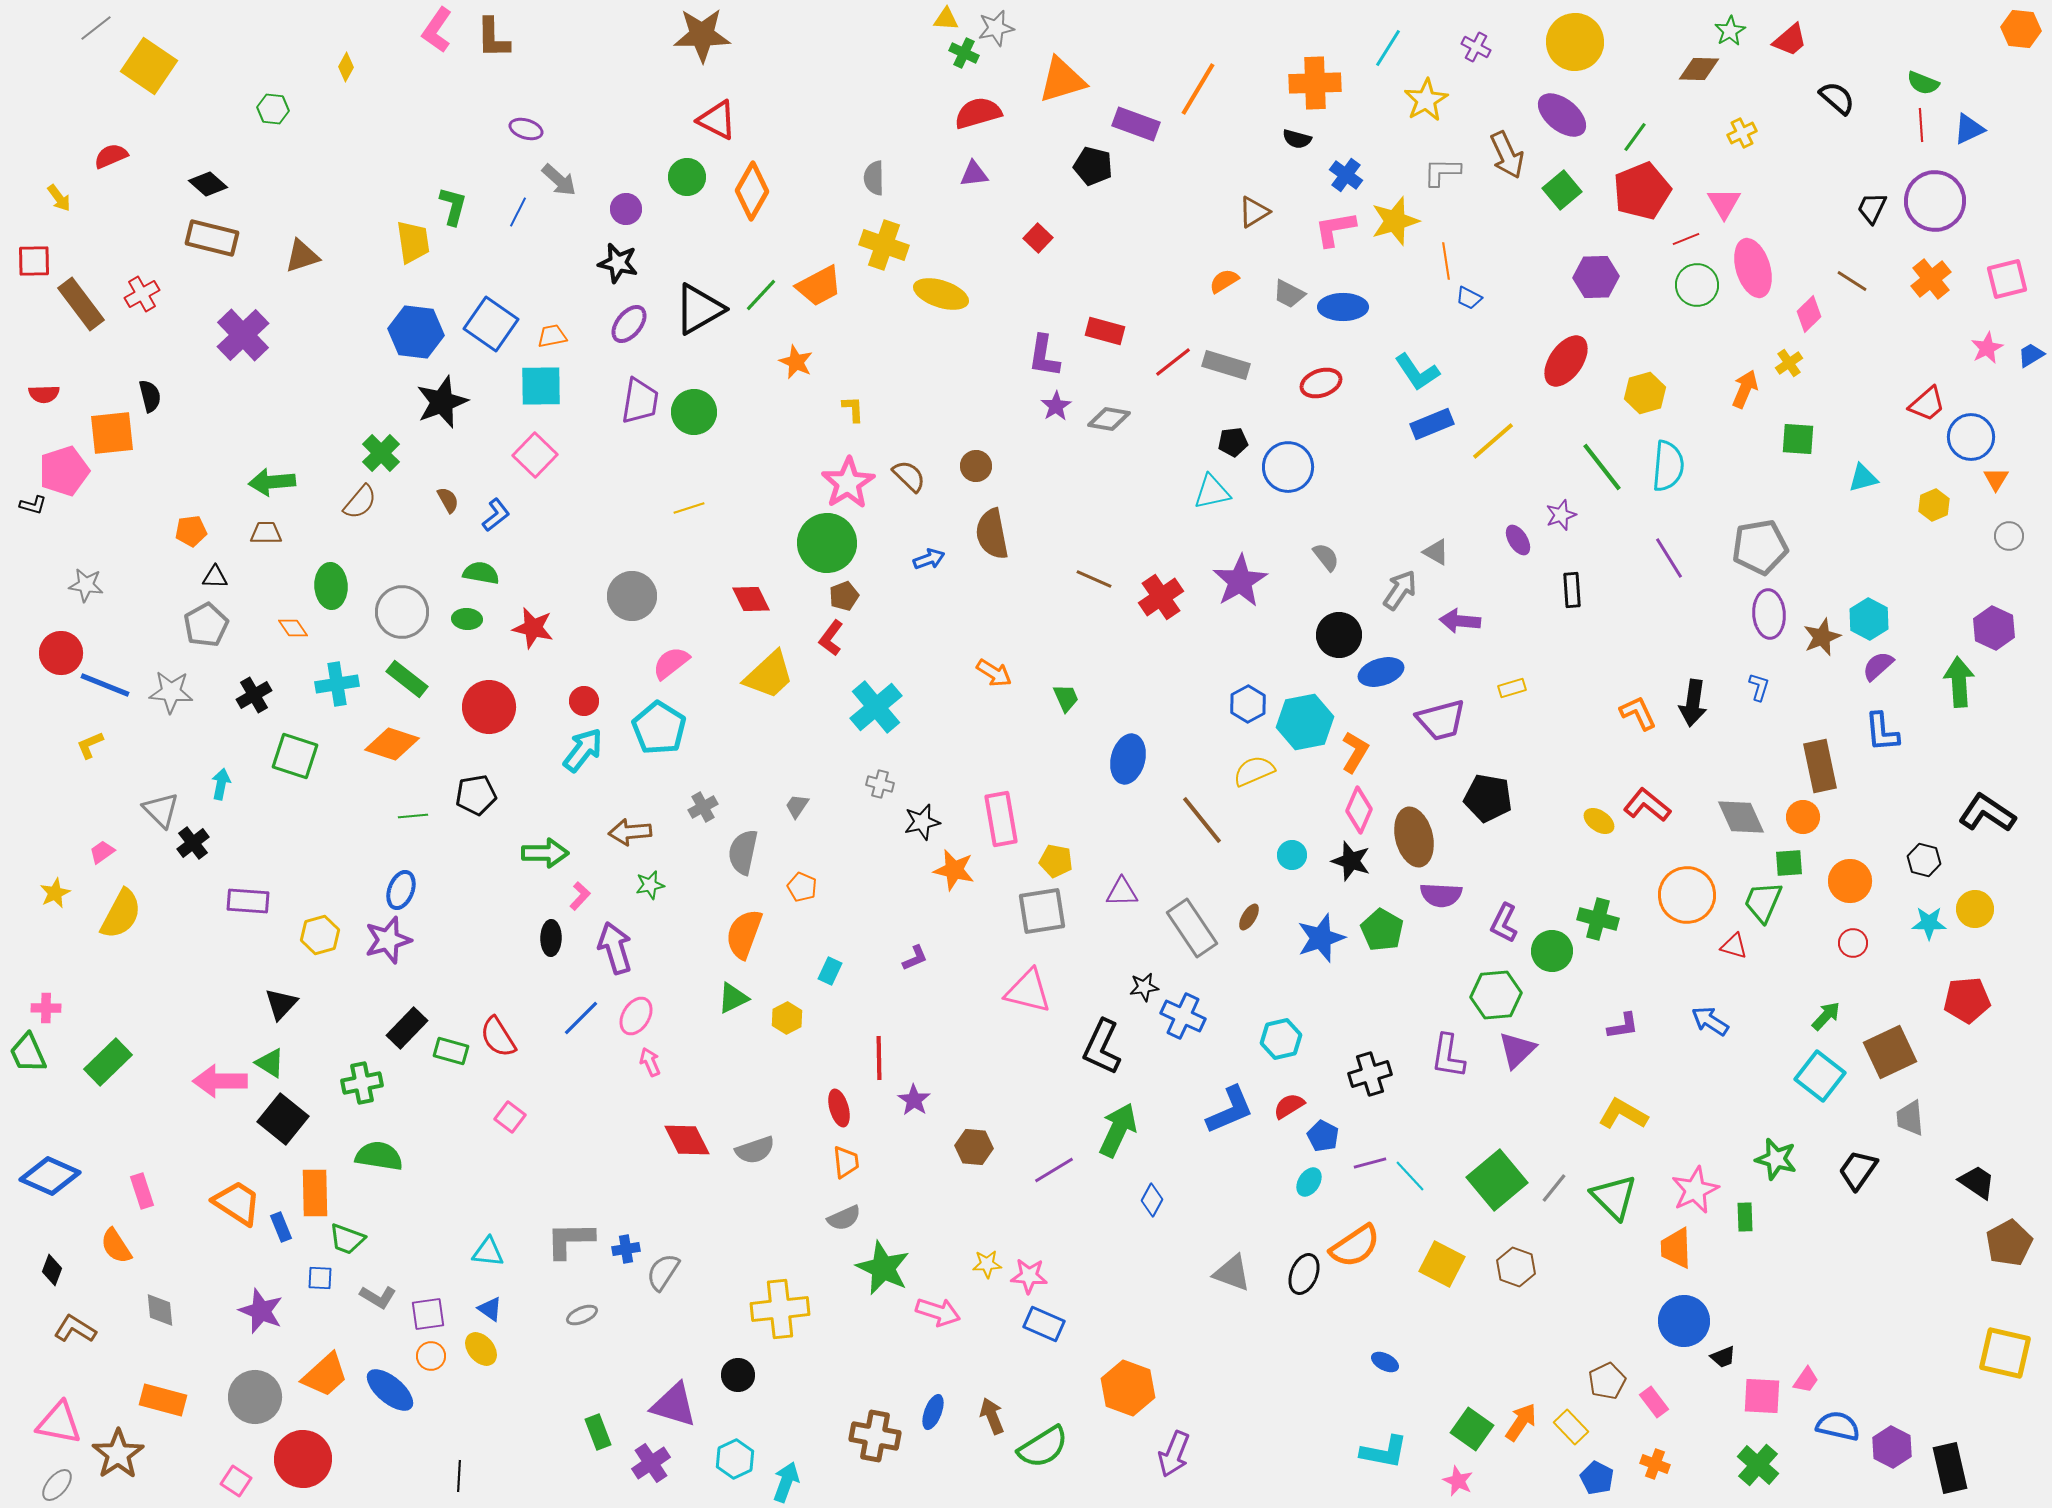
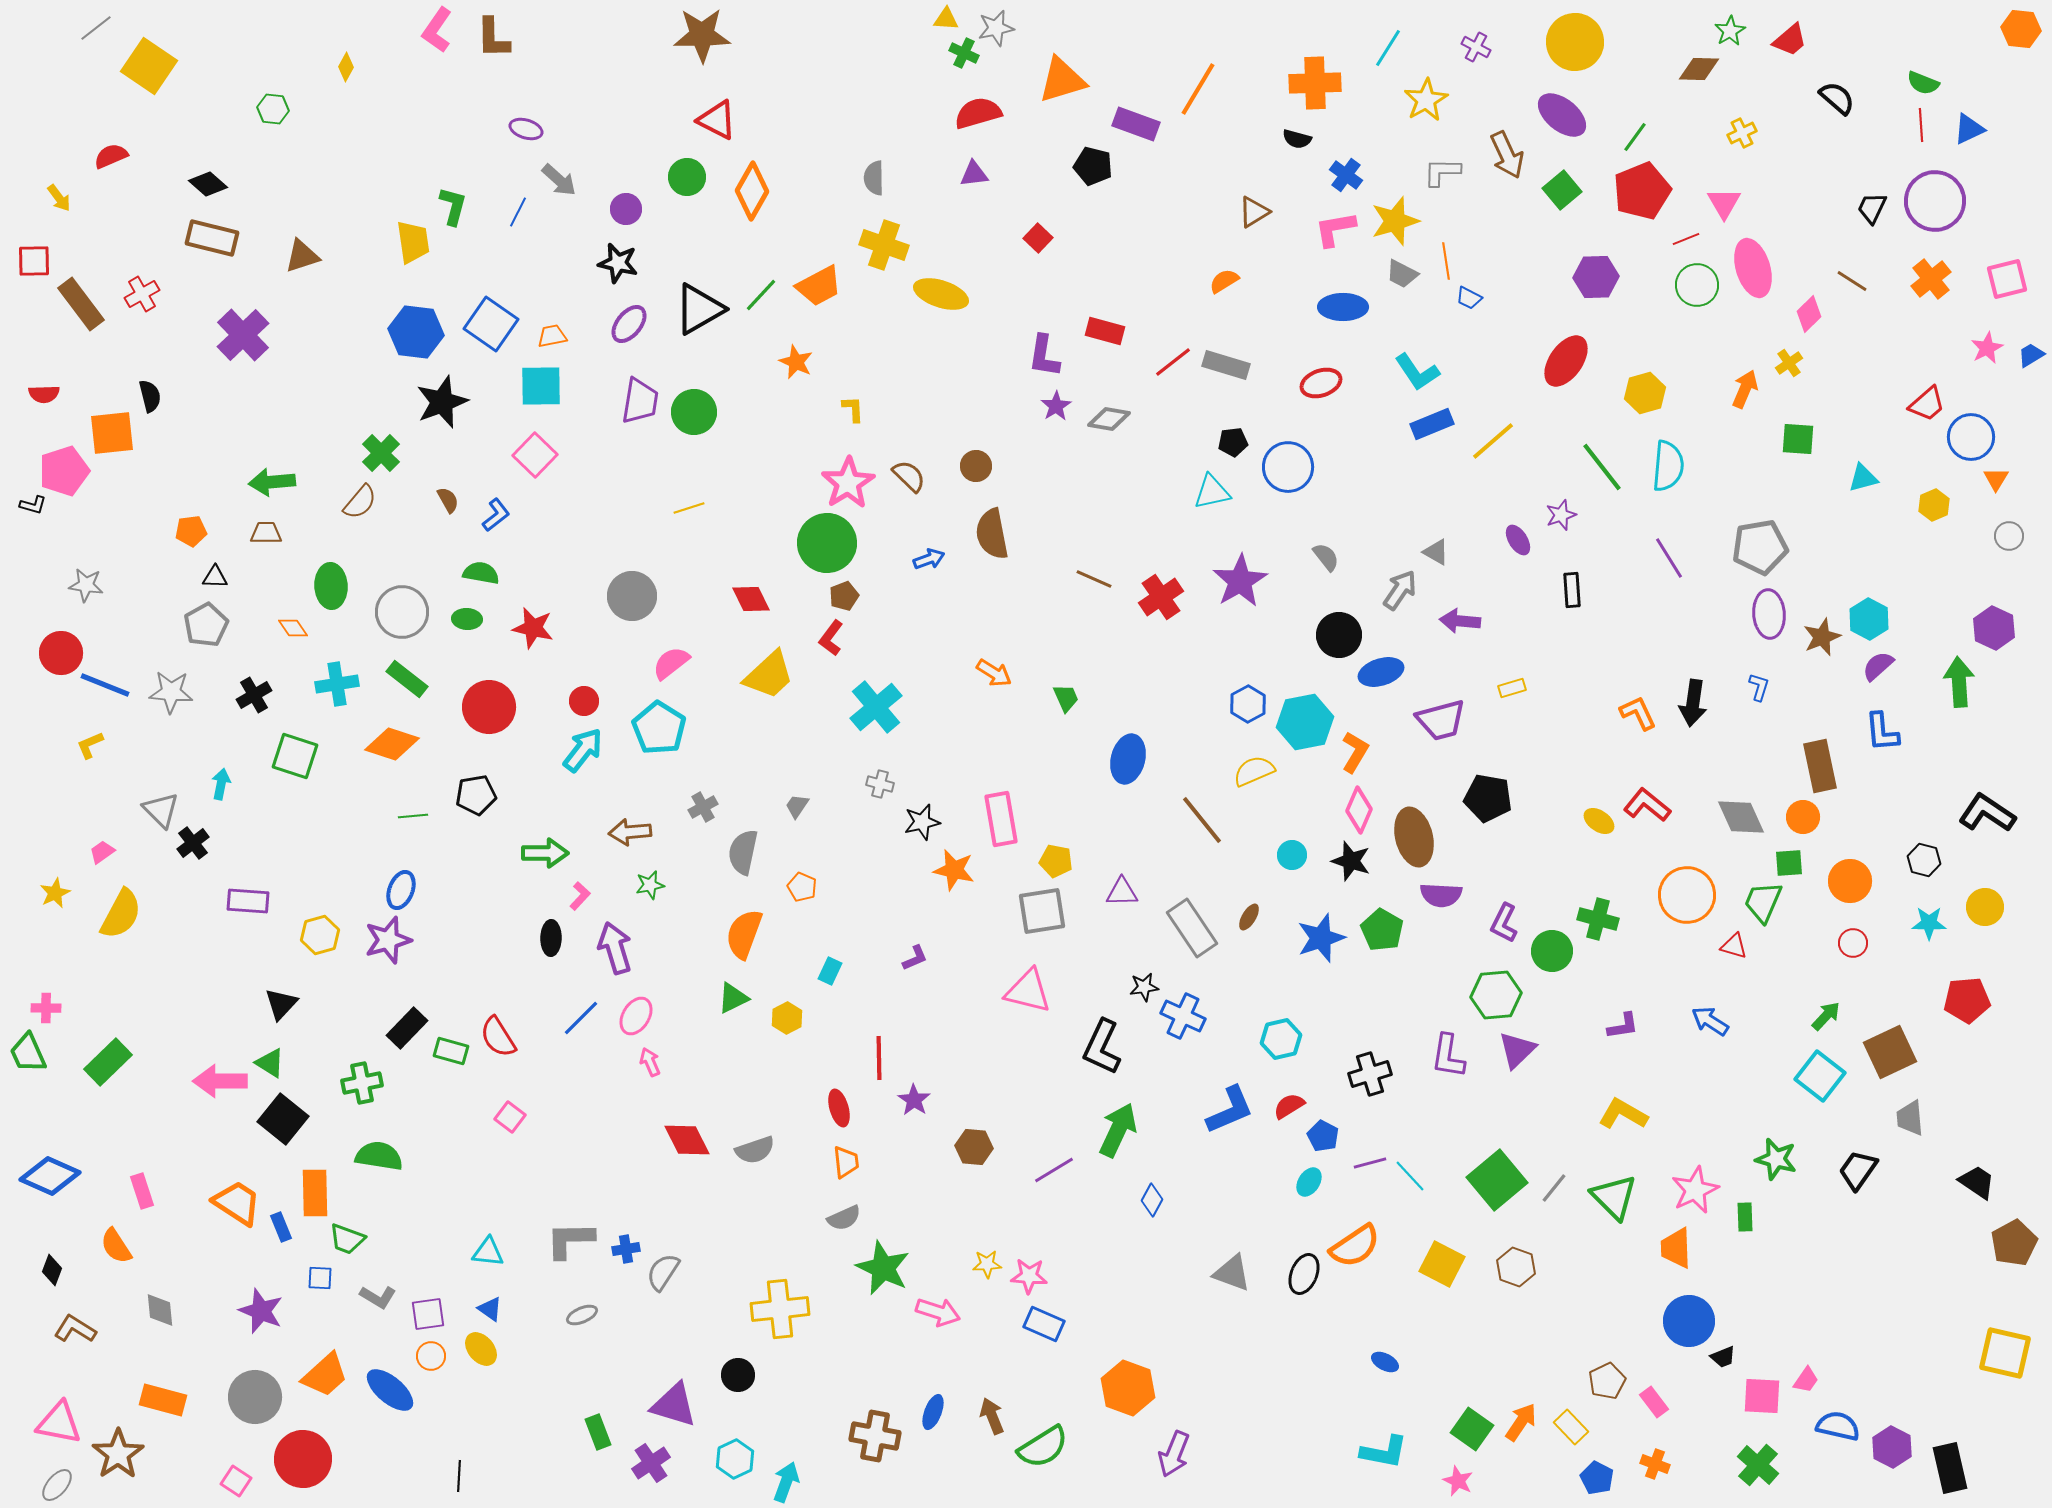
gray trapezoid at (1289, 294): moved 113 px right, 20 px up
yellow circle at (1975, 909): moved 10 px right, 2 px up
brown pentagon at (2009, 1243): moved 5 px right
blue circle at (1684, 1321): moved 5 px right
